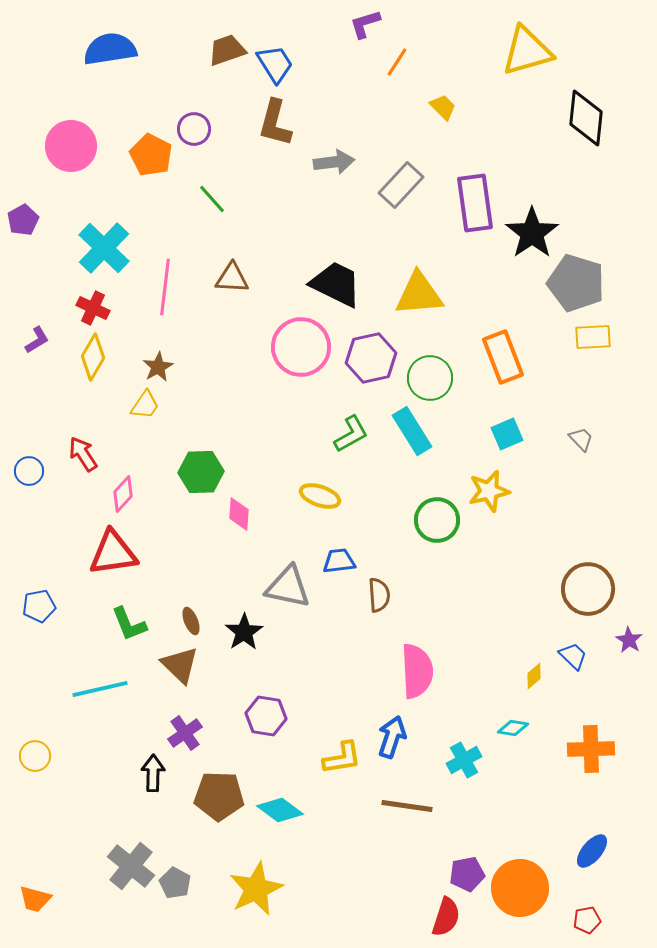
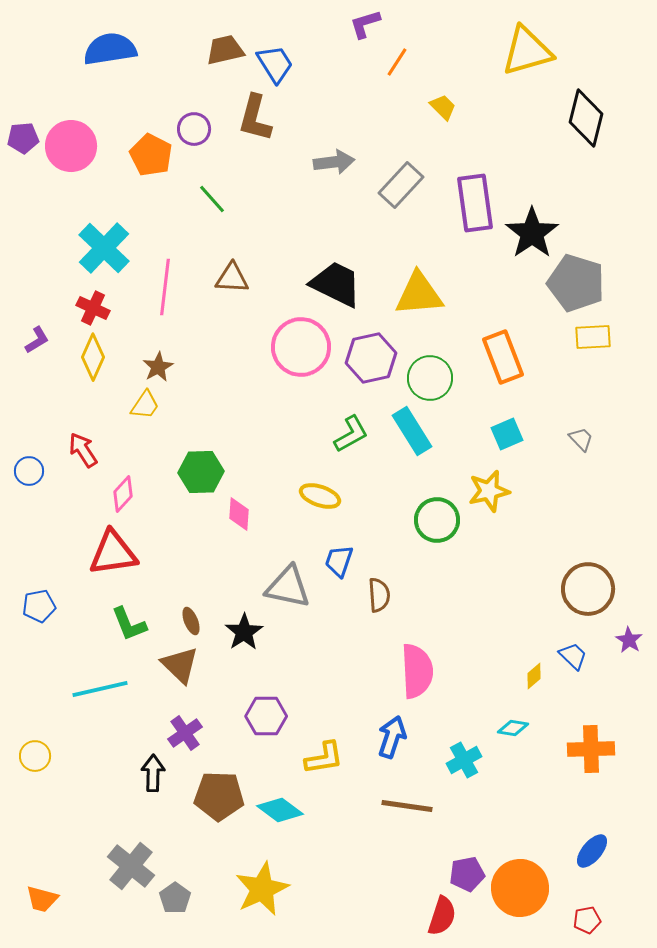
brown trapezoid at (227, 50): moved 2 px left; rotated 6 degrees clockwise
black diamond at (586, 118): rotated 8 degrees clockwise
brown L-shape at (275, 123): moved 20 px left, 5 px up
purple pentagon at (23, 220): moved 82 px up; rotated 24 degrees clockwise
yellow diamond at (93, 357): rotated 6 degrees counterclockwise
red arrow at (83, 454): moved 4 px up
blue trapezoid at (339, 561): rotated 64 degrees counterclockwise
purple hexagon at (266, 716): rotated 9 degrees counterclockwise
yellow L-shape at (342, 758): moved 18 px left
gray pentagon at (175, 883): moved 15 px down; rotated 8 degrees clockwise
yellow star at (256, 889): moved 6 px right
orange trapezoid at (35, 899): moved 7 px right
red semicircle at (446, 917): moved 4 px left, 1 px up
